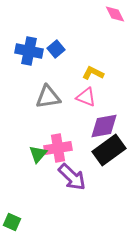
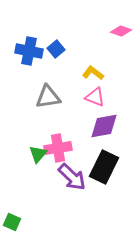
pink diamond: moved 6 px right, 17 px down; rotated 45 degrees counterclockwise
yellow L-shape: rotated 10 degrees clockwise
pink triangle: moved 9 px right
black rectangle: moved 5 px left, 17 px down; rotated 28 degrees counterclockwise
